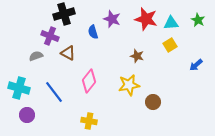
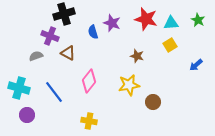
purple star: moved 4 px down
